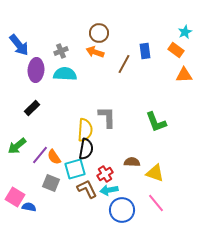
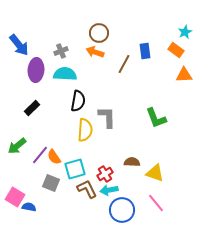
green L-shape: moved 4 px up
black semicircle: moved 8 px left, 48 px up
